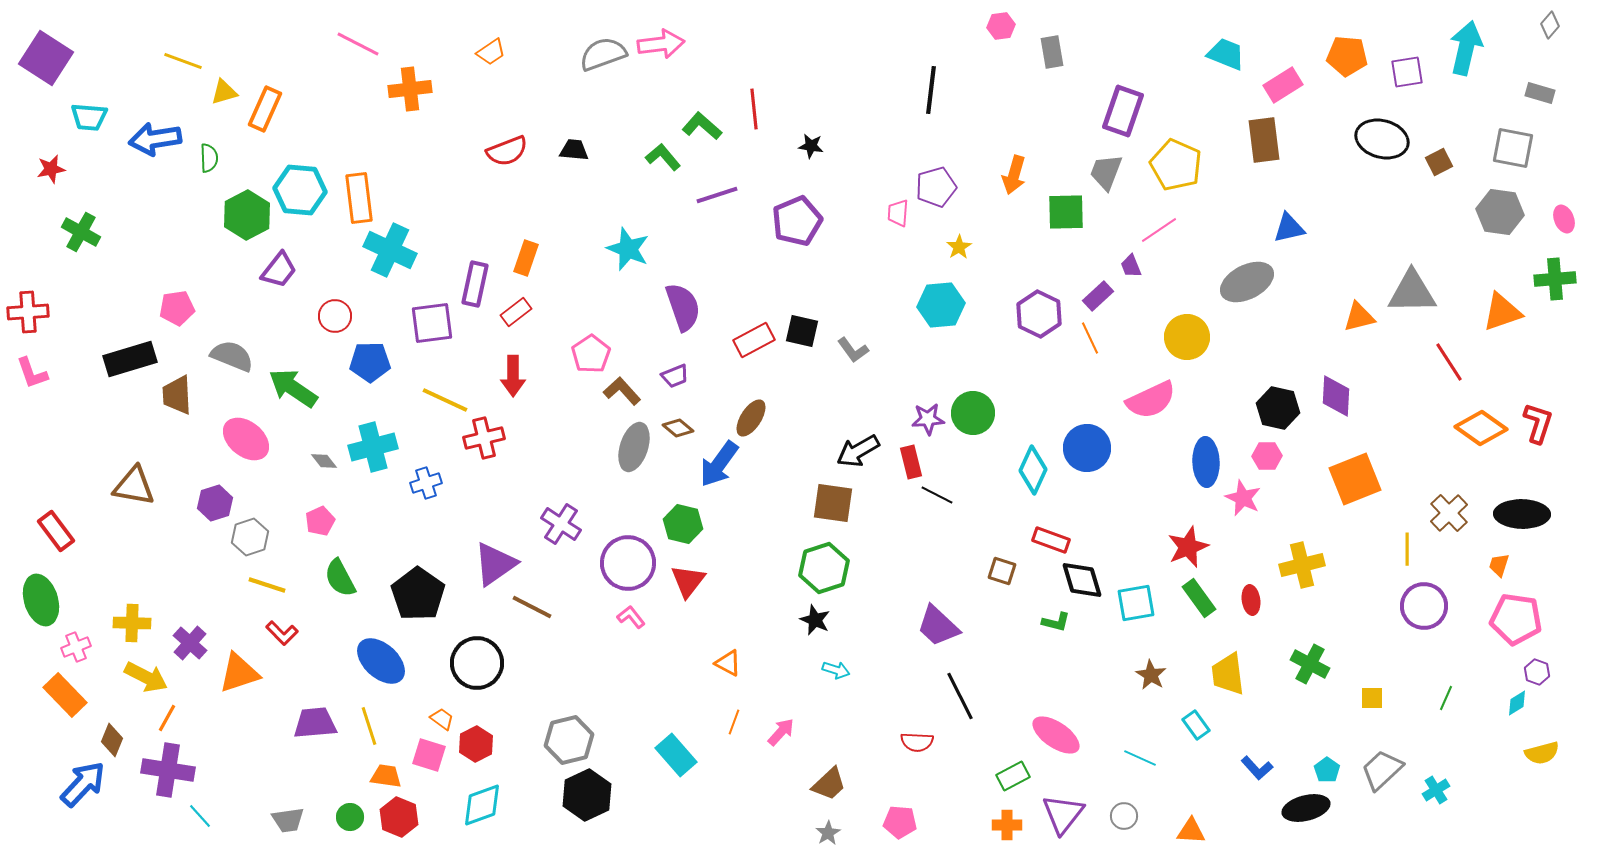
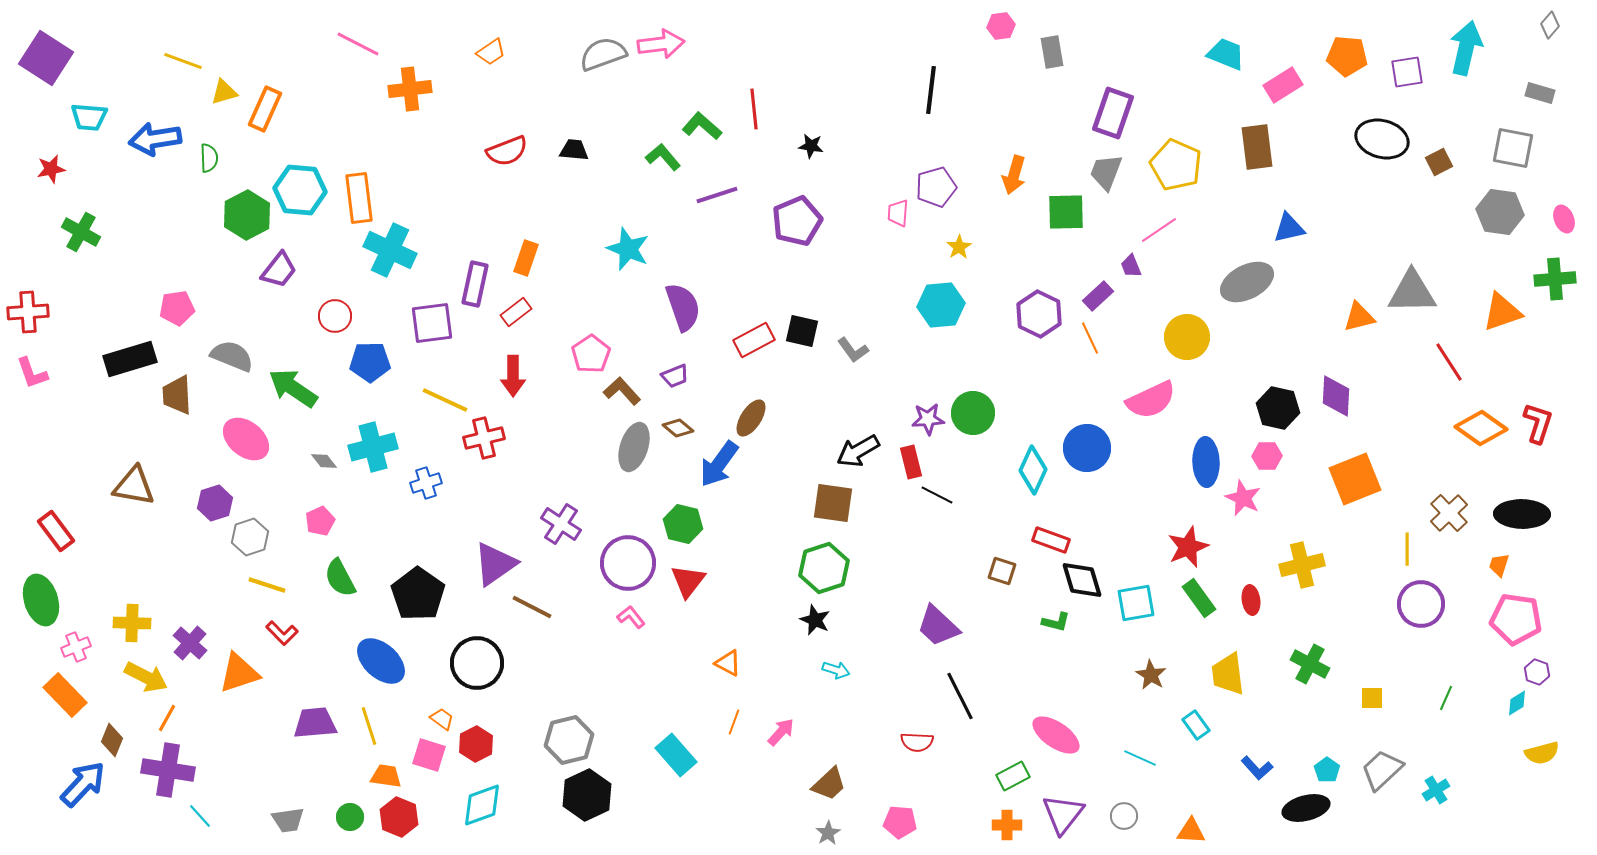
purple rectangle at (1123, 111): moved 10 px left, 2 px down
brown rectangle at (1264, 140): moved 7 px left, 7 px down
purple circle at (1424, 606): moved 3 px left, 2 px up
